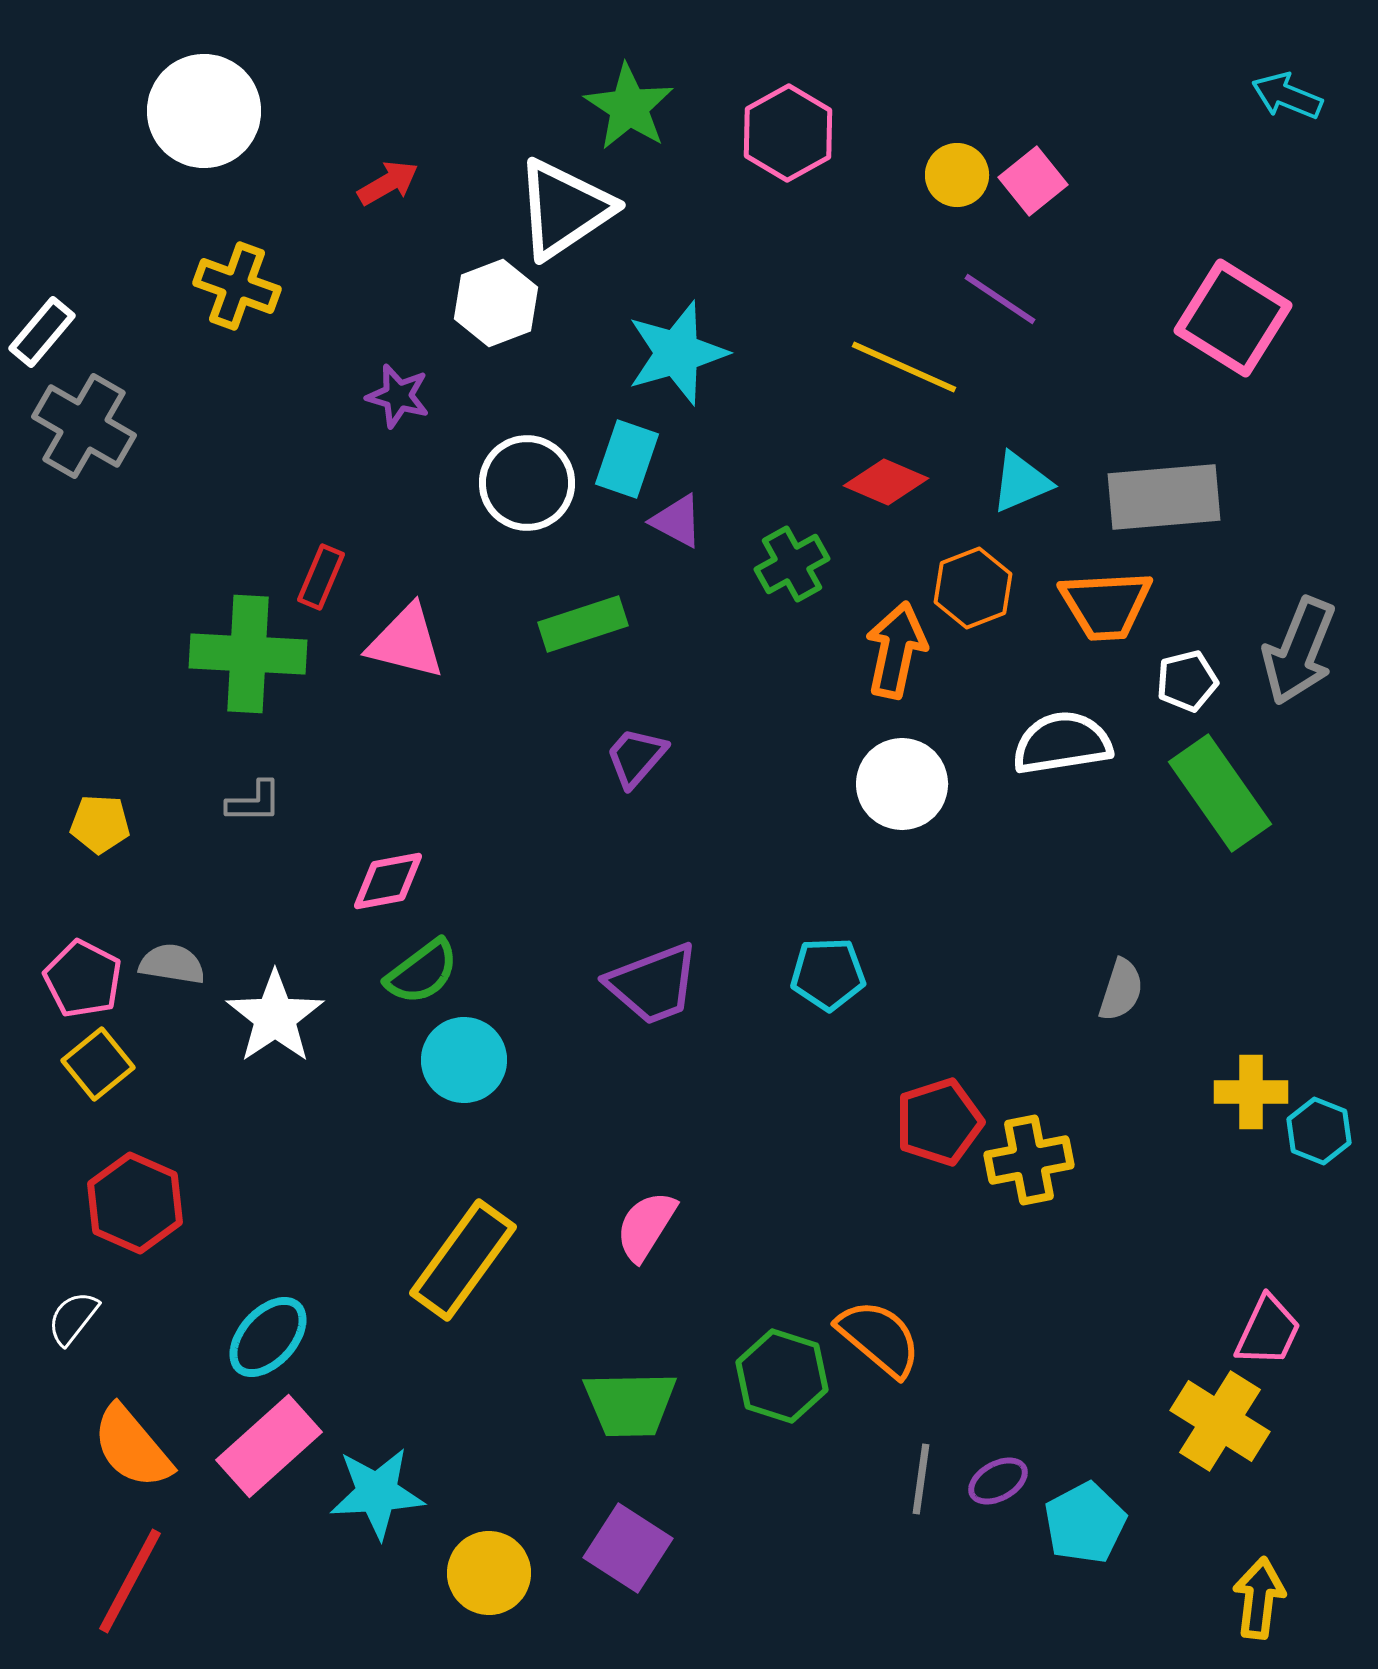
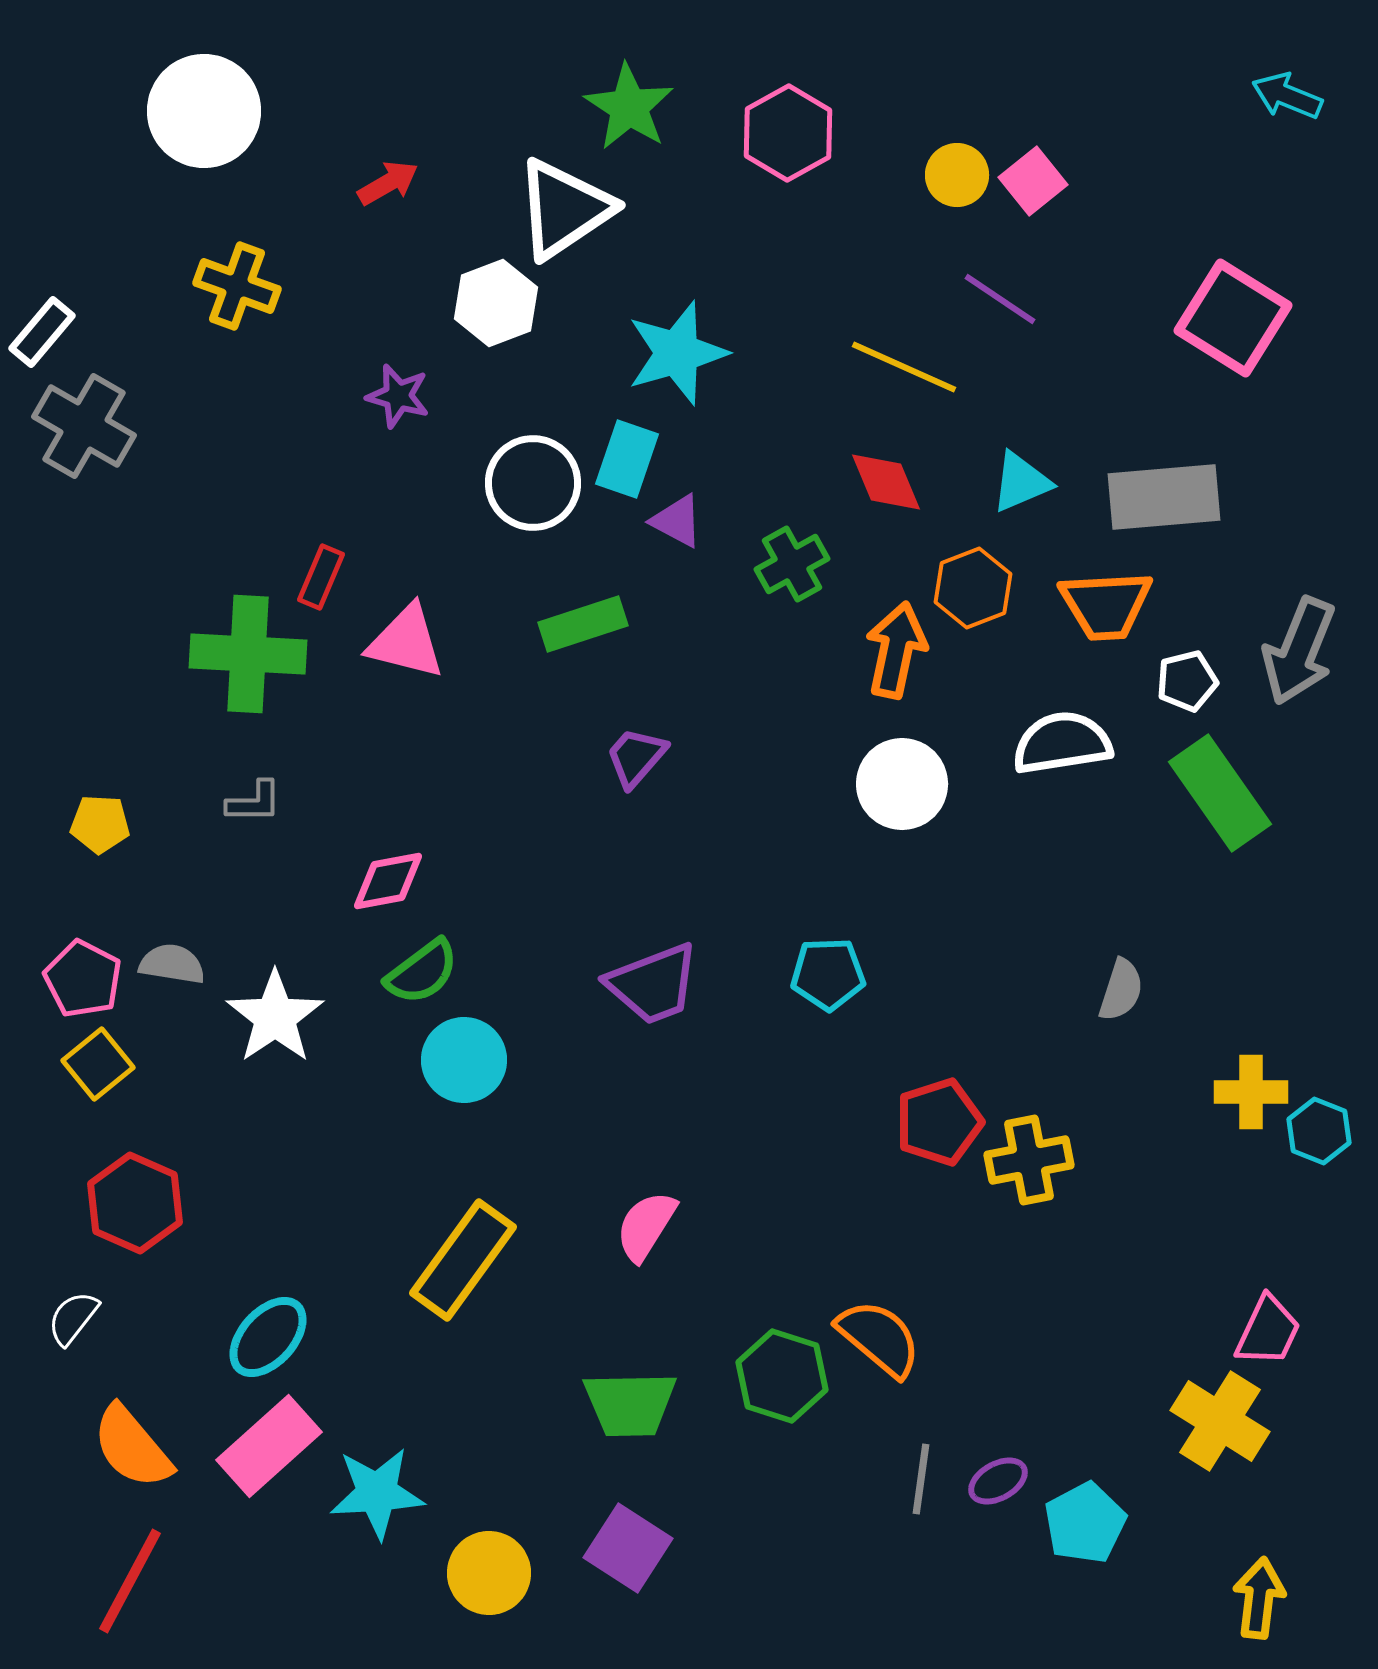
red diamond at (886, 482): rotated 44 degrees clockwise
white circle at (527, 483): moved 6 px right
